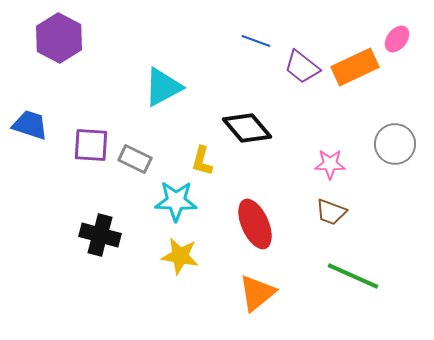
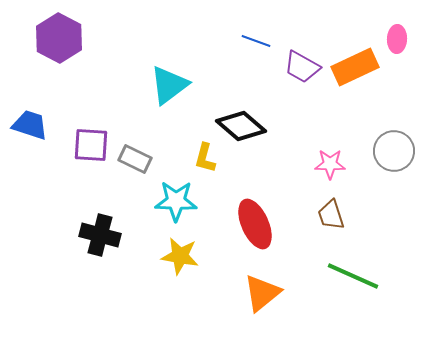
pink ellipse: rotated 36 degrees counterclockwise
purple trapezoid: rotated 9 degrees counterclockwise
cyan triangle: moved 6 px right, 2 px up; rotated 9 degrees counterclockwise
black diamond: moved 6 px left, 2 px up; rotated 9 degrees counterclockwise
gray circle: moved 1 px left, 7 px down
yellow L-shape: moved 3 px right, 3 px up
brown trapezoid: moved 3 px down; rotated 52 degrees clockwise
orange triangle: moved 5 px right
